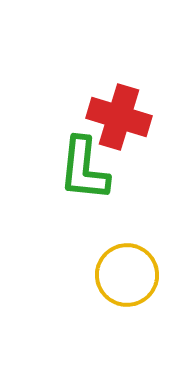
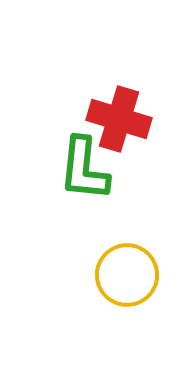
red cross: moved 2 px down
